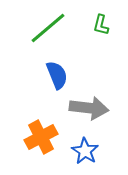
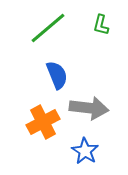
orange cross: moved 2 px right, 15 px up
